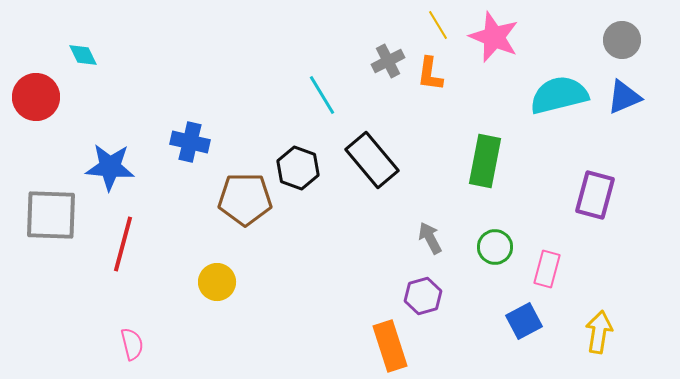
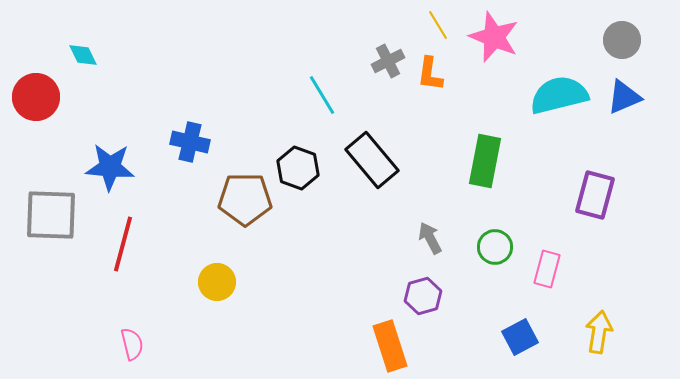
blue square: moved 4 px left, 16 px down
